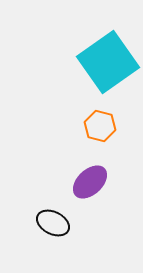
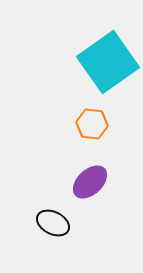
orange hexagon: moved 8 px left, 2 px up; rotated 8 degrees counterclockwise
